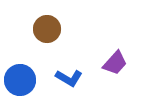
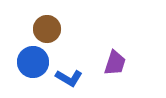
purple trapezoid: rotated 24 degrees counterclockwise
blue circle: moved 13 px right, 18 px up
